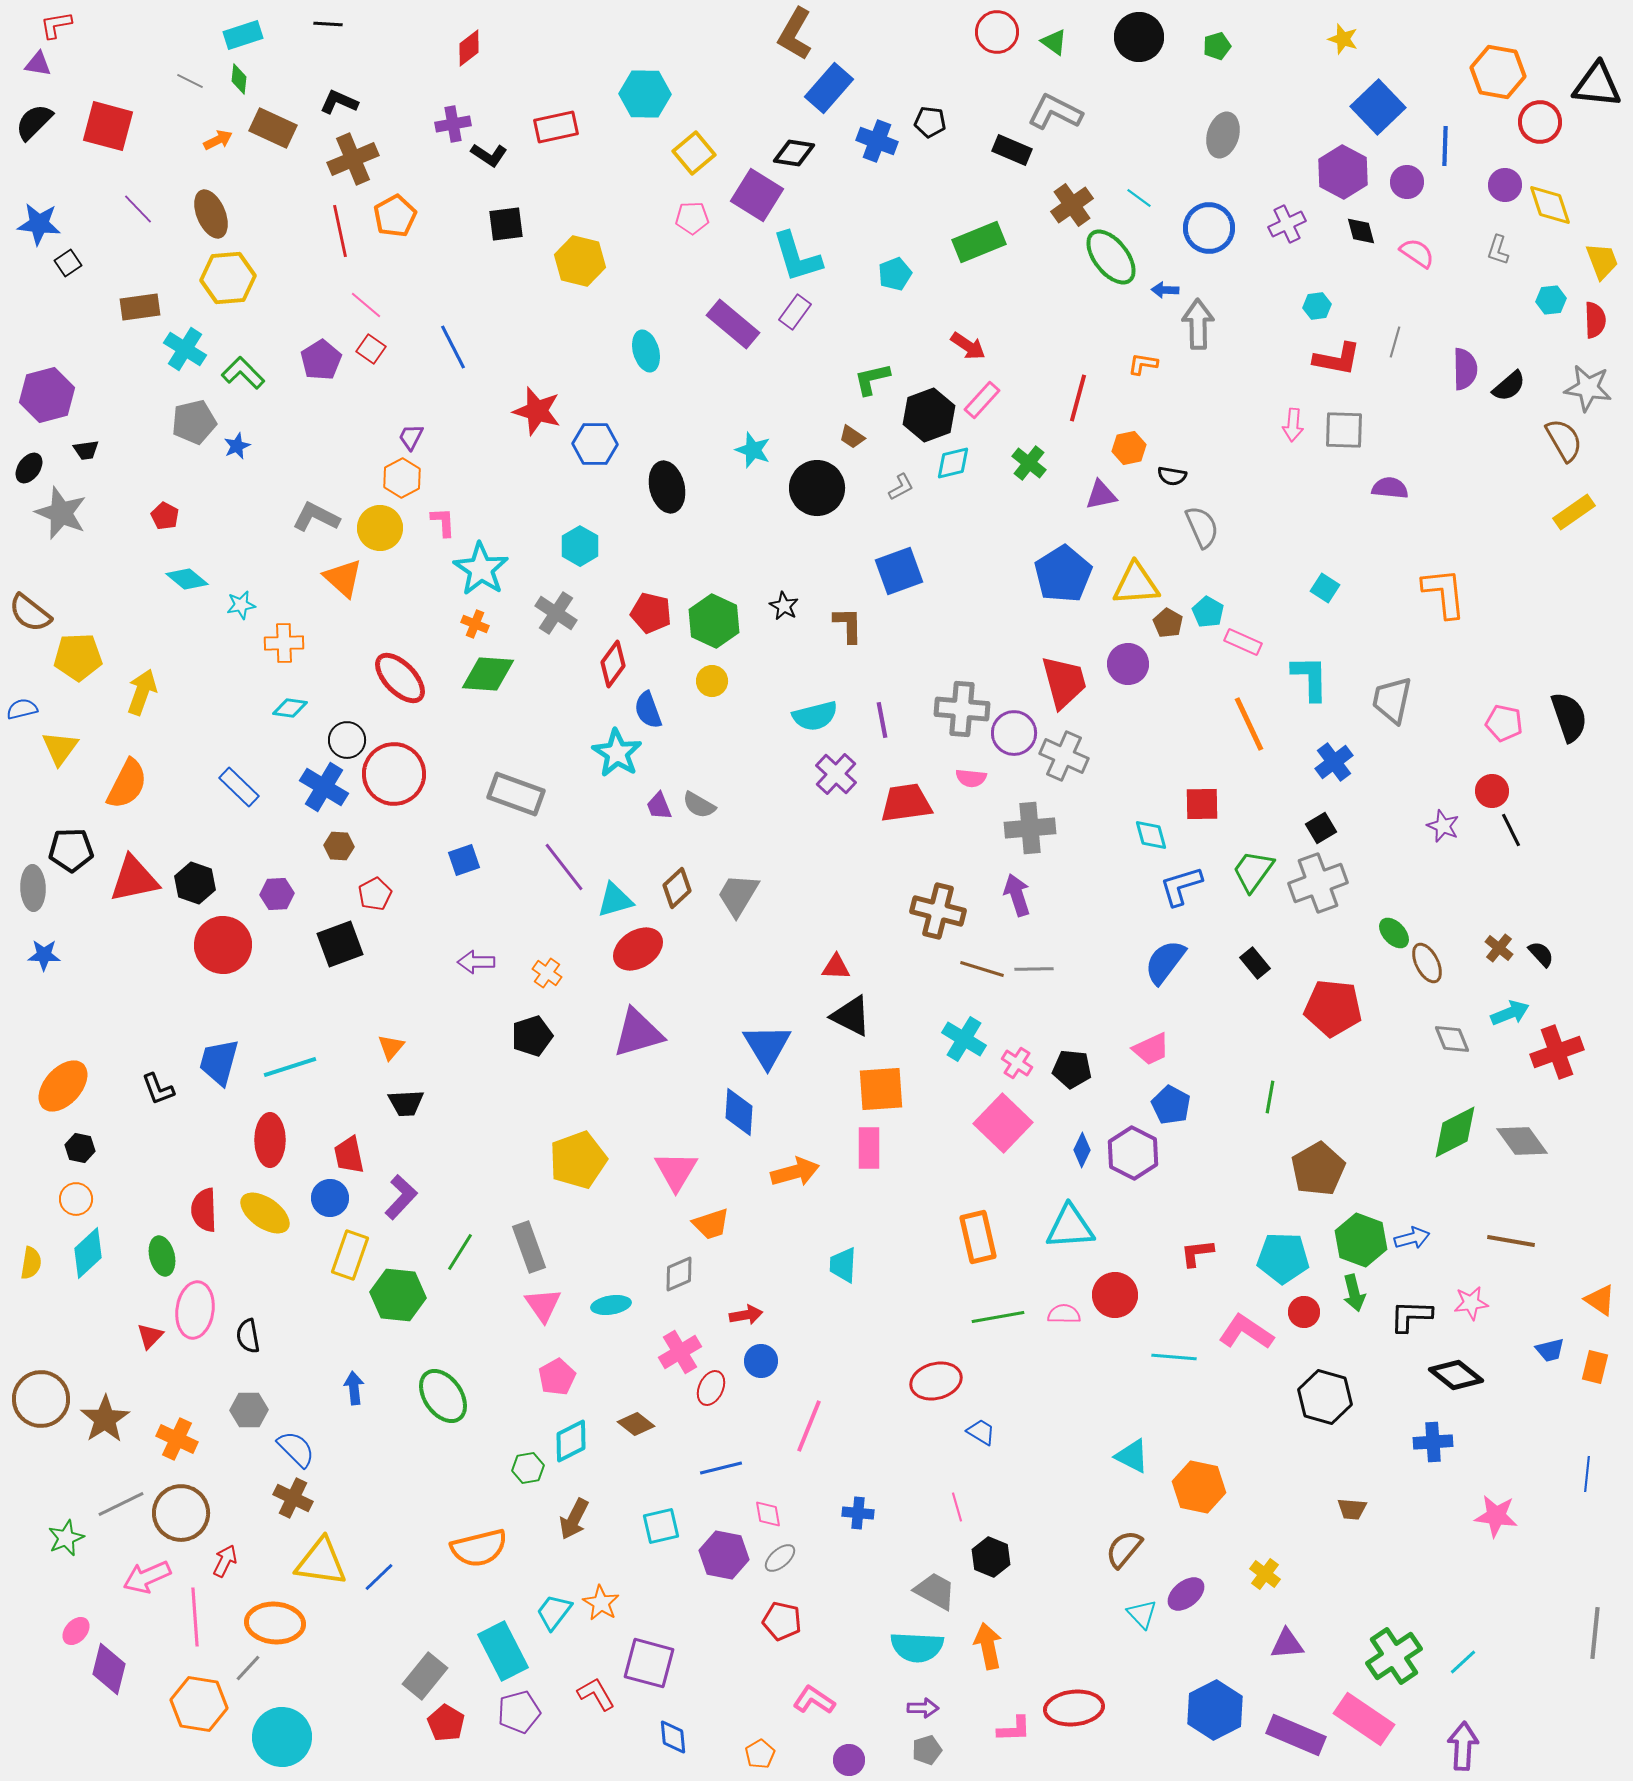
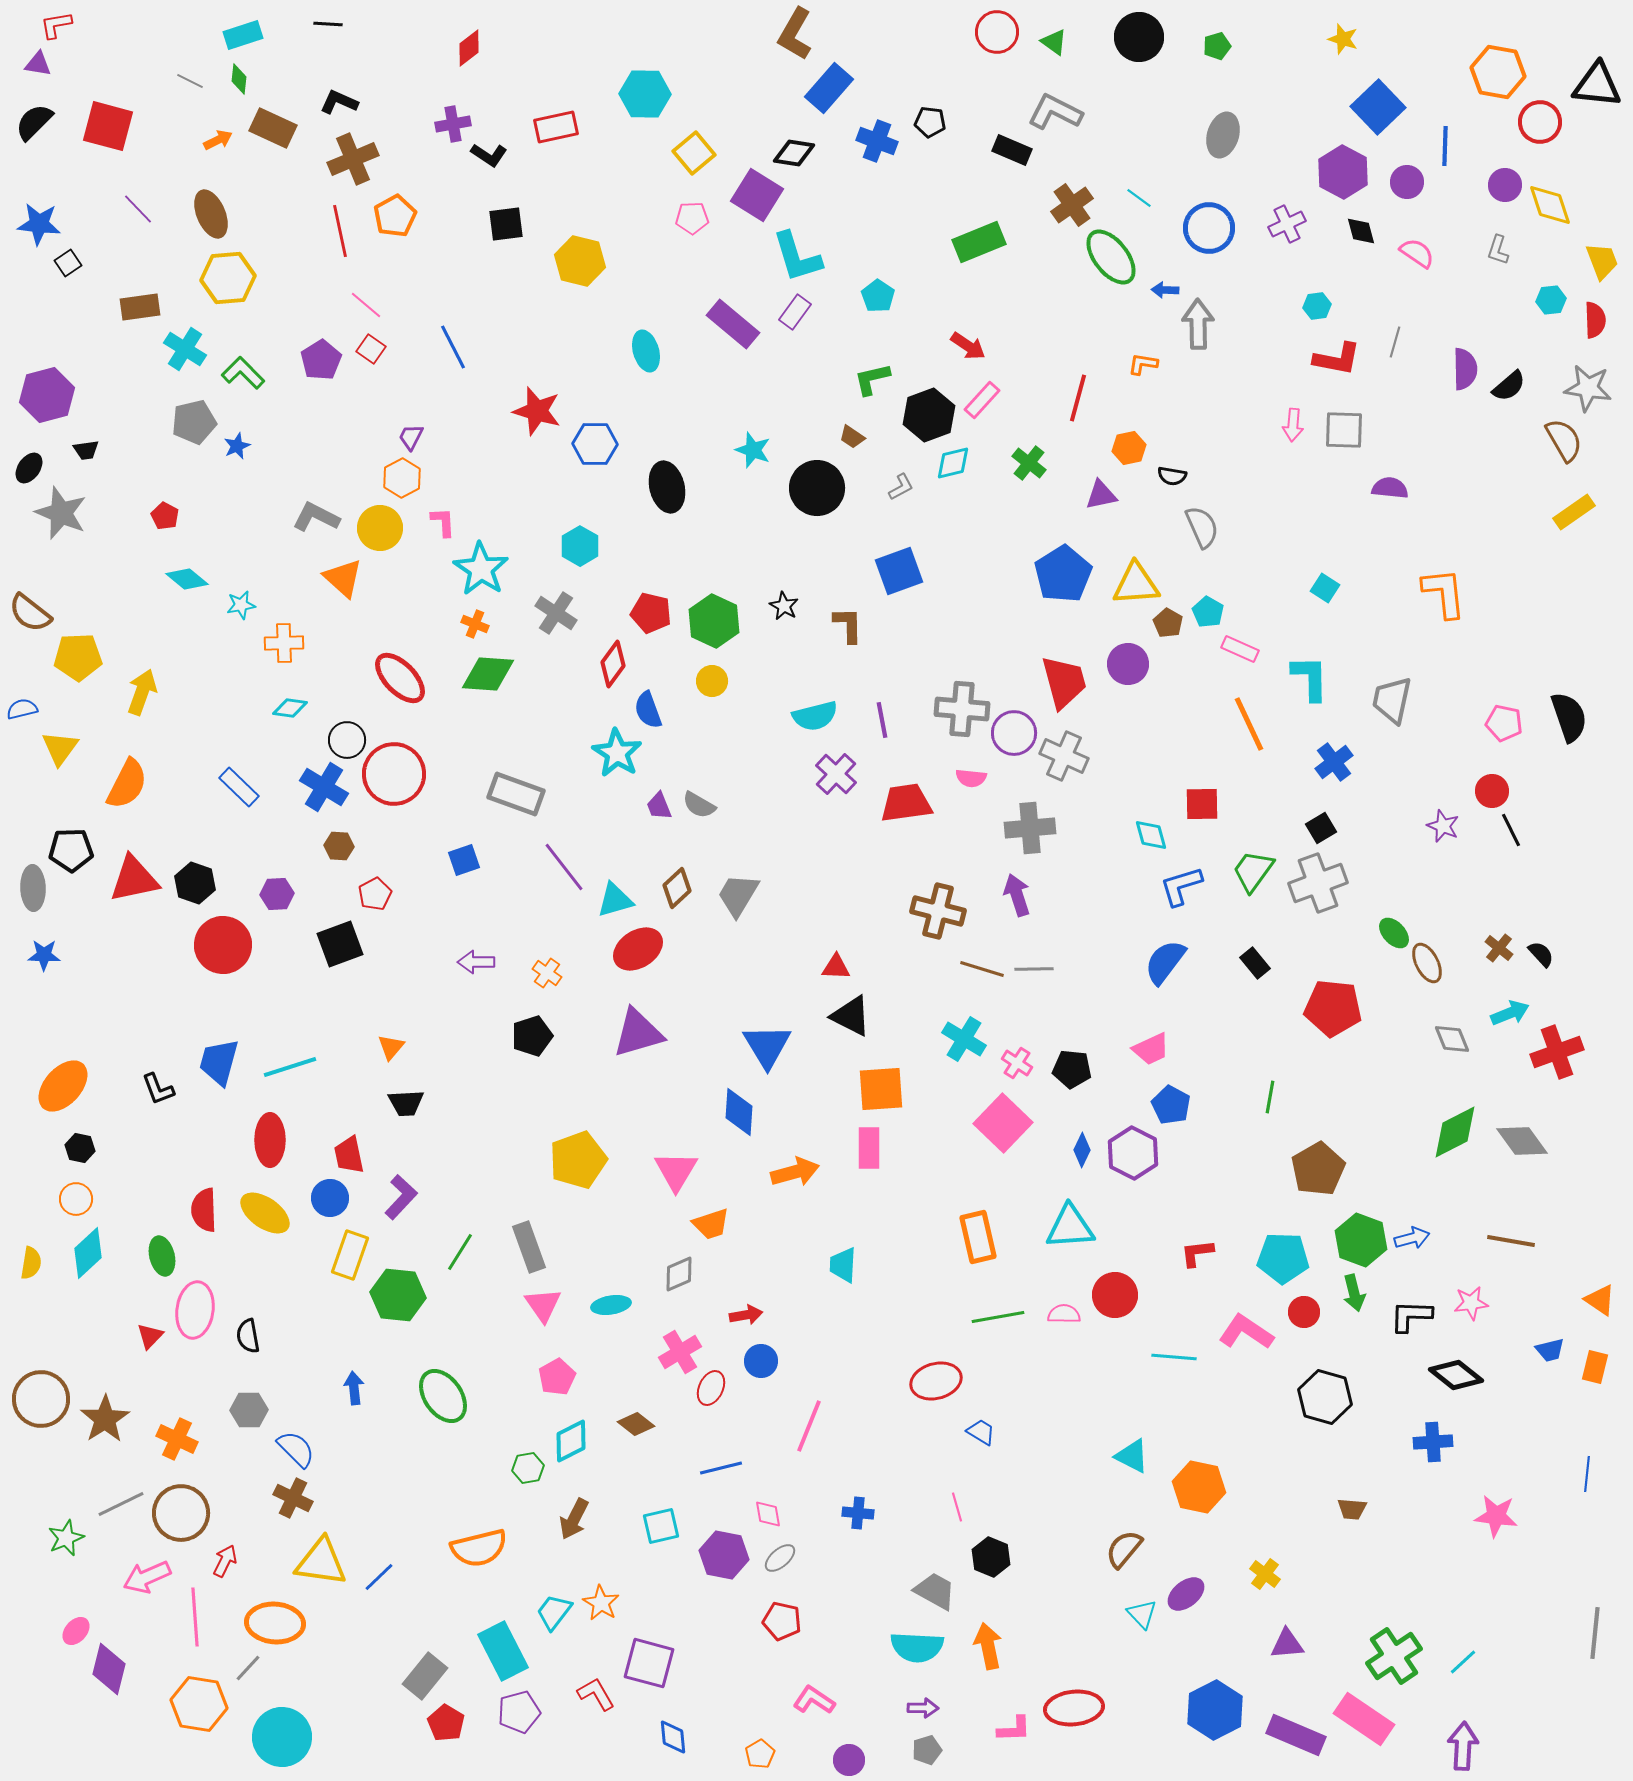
cyan pentagon at (895, 274): moved 17 px left, 22 px down; rotated 16 degrees counterclockwise
pink rectangle at (1243, 642): moved 3 px left, 7 px down
